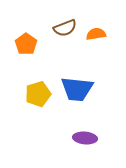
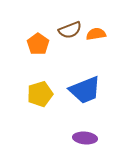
brown semicircle: moved 5 px right, 2 px down
orange pentagon: moved 12 px right
blue trapezoid: moved 8 px right, 1 px down; rotated 28 degrees counterclockwise
yellow pentagon: moved 2 px right
